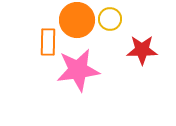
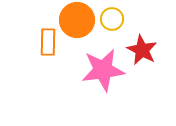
yellow circle: moved 2 px right
red star: rotated 28 degrees clockwise
pink star: moved 25 px right
